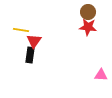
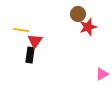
brown circle: moved 10 px left, 2 px down
red star: rotated 24 degrees counterclockwise
red triangle: moved 1 px right
pink triangle: moved 1 px right, 1 px up; rotated 32 degrees counterclockwise
